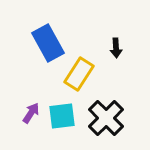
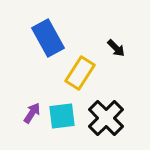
blue rectangle: moved 5 px up
black arrow: rotated 42 degrees counterclockwise
yellow rectangle: moved 1 px right, 1 px up
purple arrow: moved 1 px right
